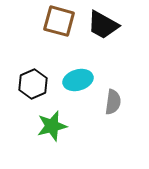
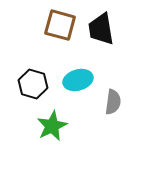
brown square: moved 1 px right, 4 px down
black trapezoid: moved 2 px left, 4 px down; rotated 52 degrees clockwise
black hexagon: rotated 20 degrees counterclockwise
green star: rotated 12 degrees counterclockwise
